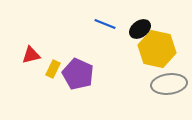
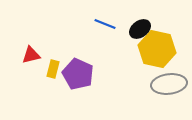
yellow rectangle: rotated 12 degrees counterclockwise
